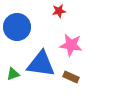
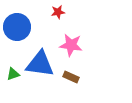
red star: moved 1 px left, 1 px down
blue triangle: moved 1 px left
